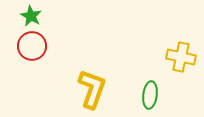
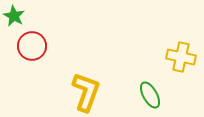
green star: moved 17 px left
yellow L-shape: moved 6 px left, 3 px down
green ellipse: rotated 36 degrees counterclockwise
